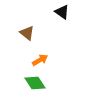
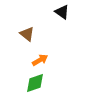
brown triangle: moved 1 px down
green diamond: rotated 75 degrees counterclockwise
